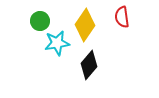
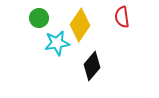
green circle: moved 1 px left, 3 px up
yellow diamond: moved 5 px left
black diamond: moved 3 px right, 1 px down
